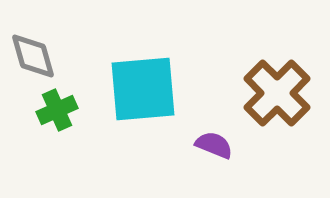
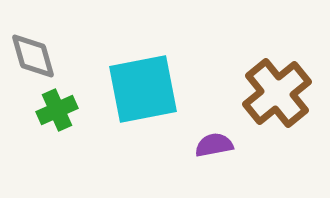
cyan square: rotated 6 degrees counterclockwise
brown cross: rotated 6 degrees clockwise
purple semicircle: rotated 33 degrees counterclockwise
